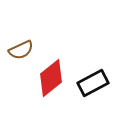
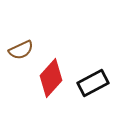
red diamond: rotated 9 degrees counterclockwise
